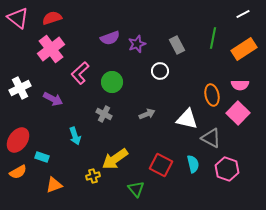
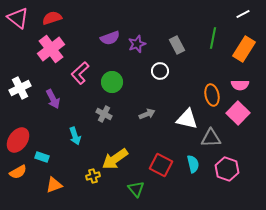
orange rectangle: rotated 25 degrees counterclockwise
purple arrow: rotated 36 degrees clockwise
gray triangle: rotated 30 degrees counterclockwise
